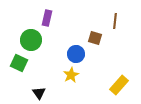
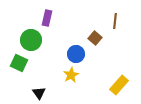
brown square: rotated 24 degrees clockwise
